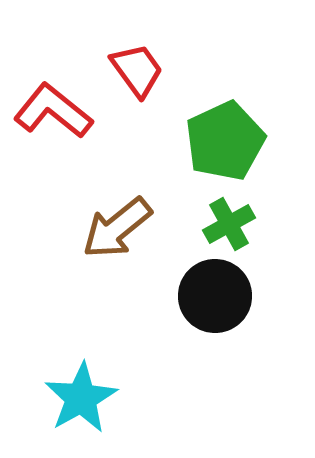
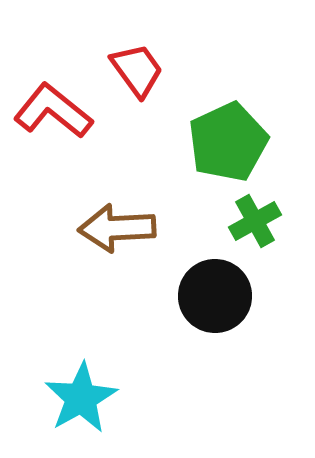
green pentagon: moved 3 px right, 1 px down
green cross: moved 26 px right, 3 px up
brown arrow: rotated 36 degrees clockwise
